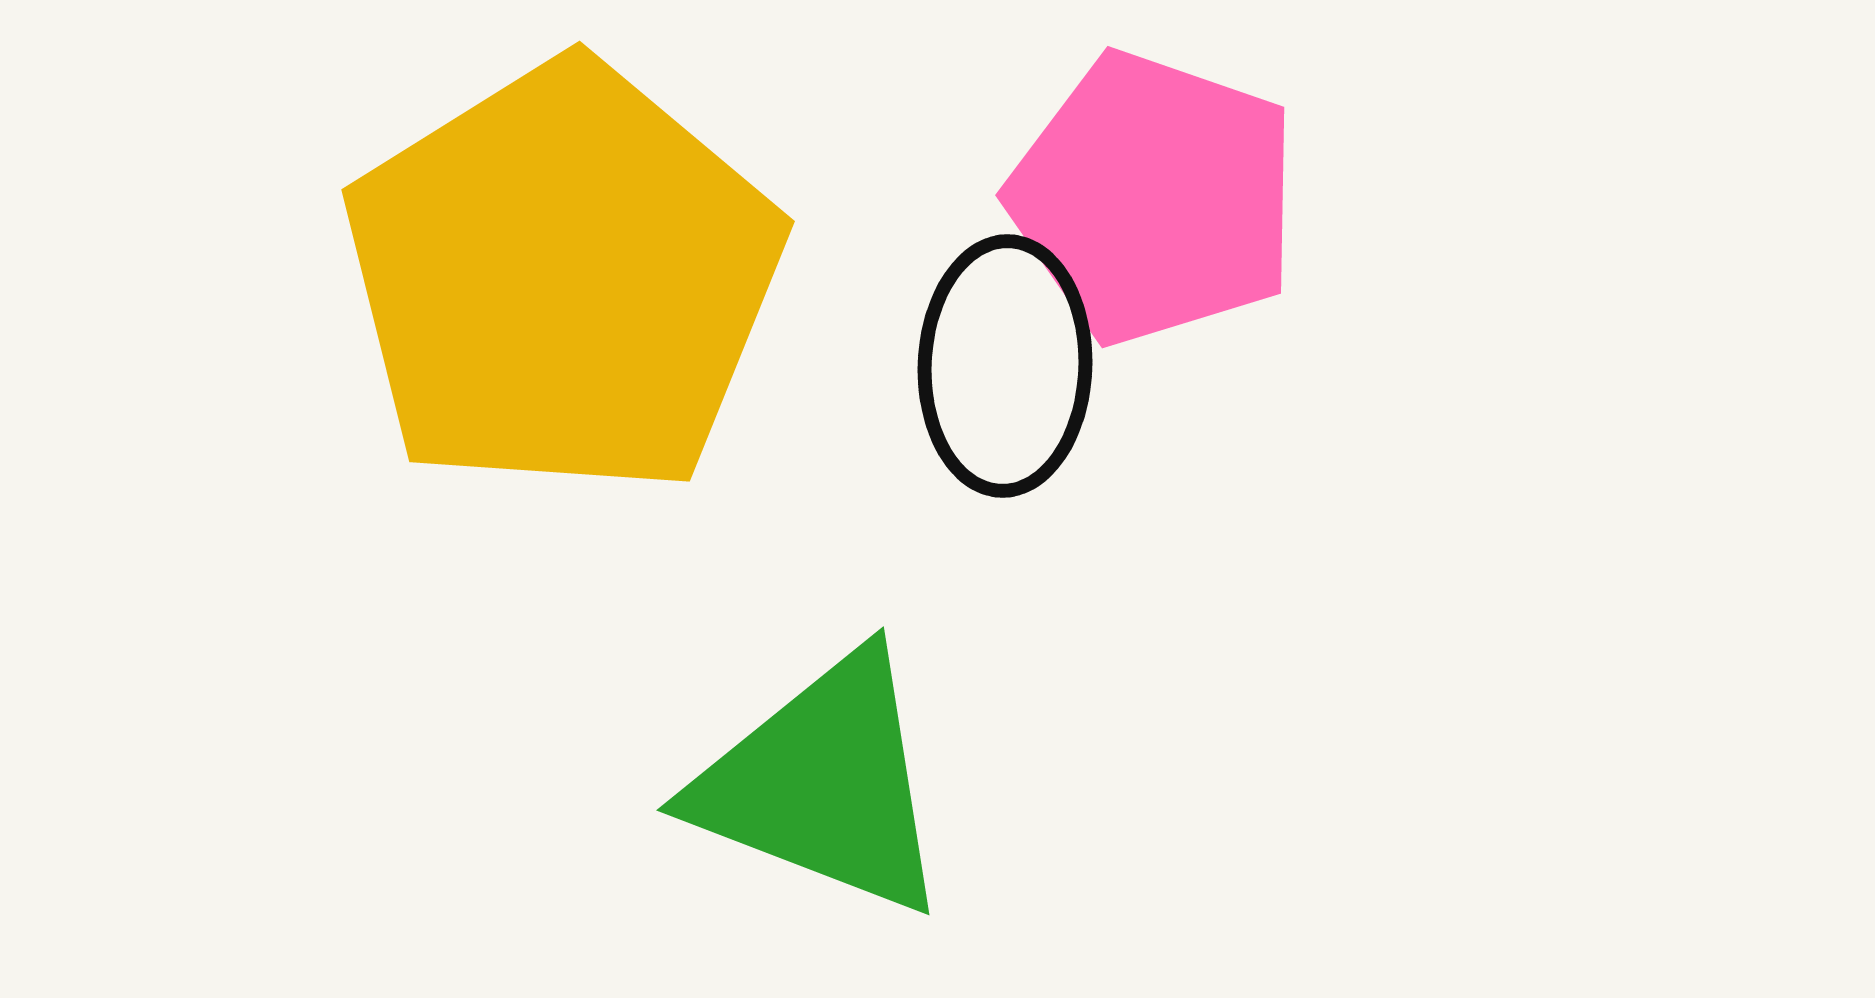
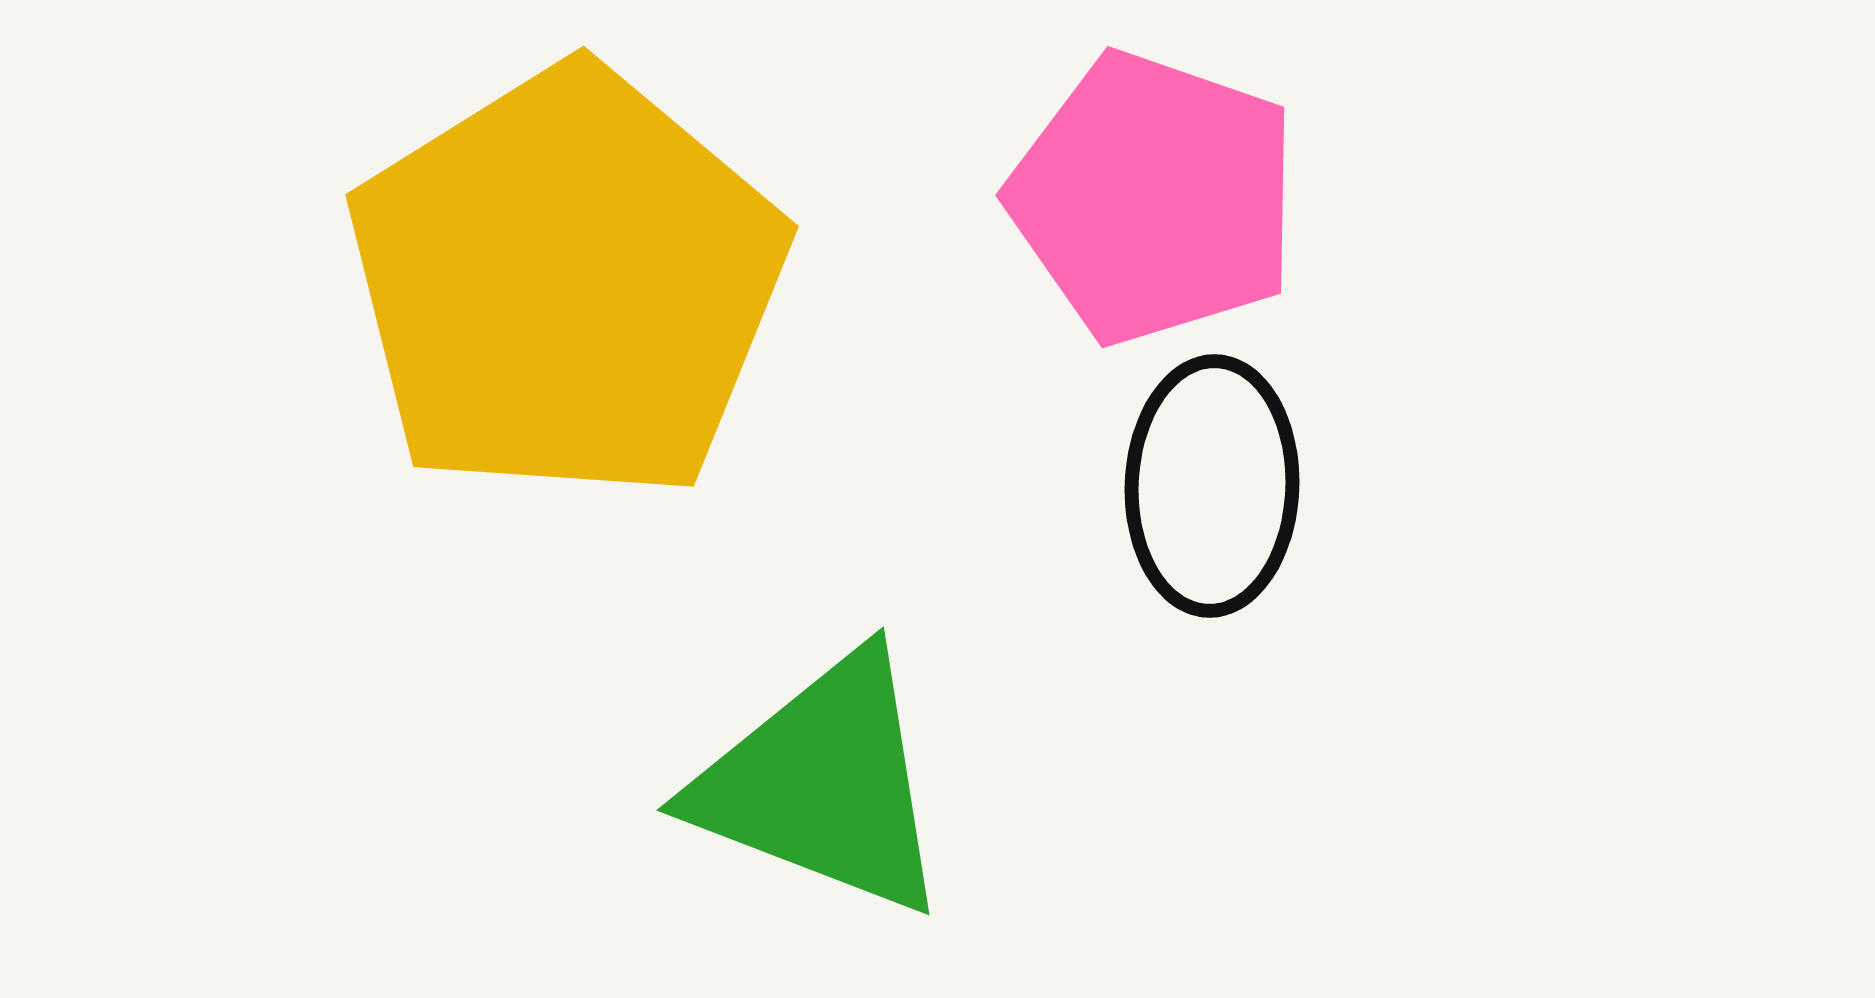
yellow pentagon: moved 4 px right, 5 px down
black ellipse: moved 207 px right, 120 px down
